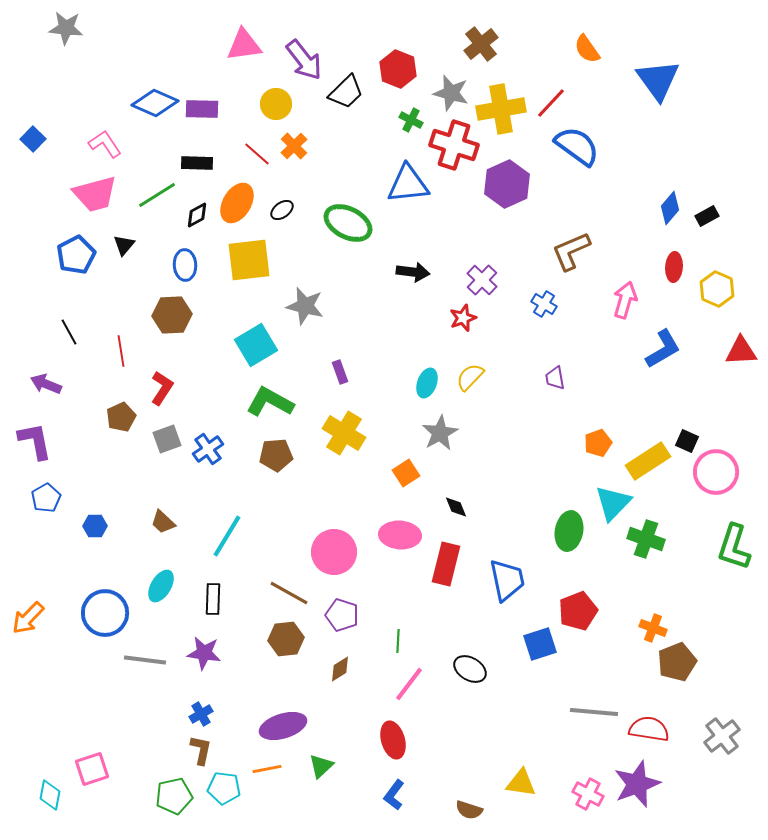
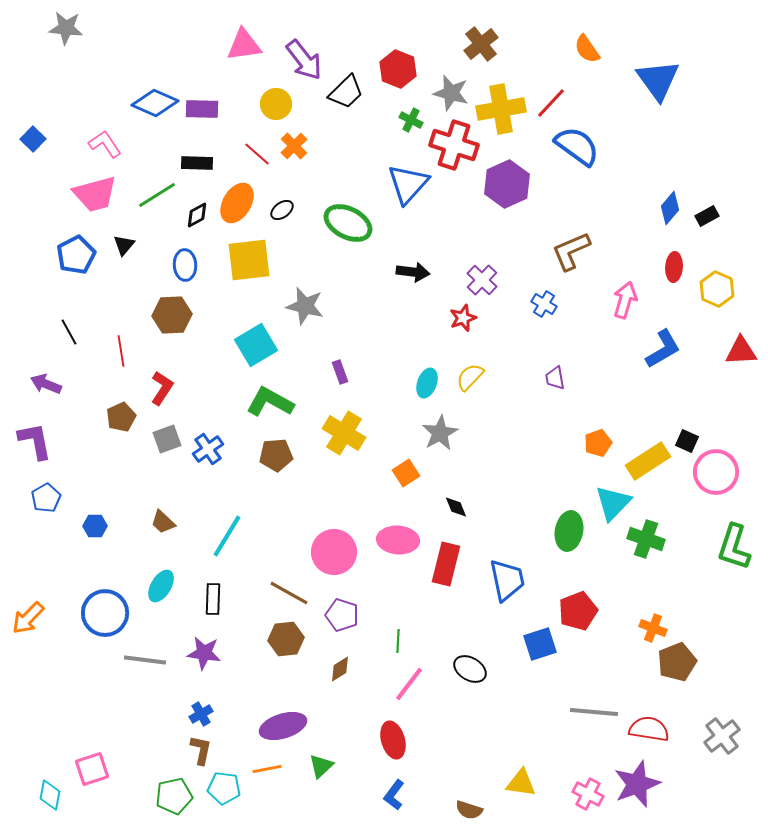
blue triangle at (408, 184): rotated 42 degrees counterclockwise
pink ellipse at (400, 535): moved 2 px left, 5 px down
